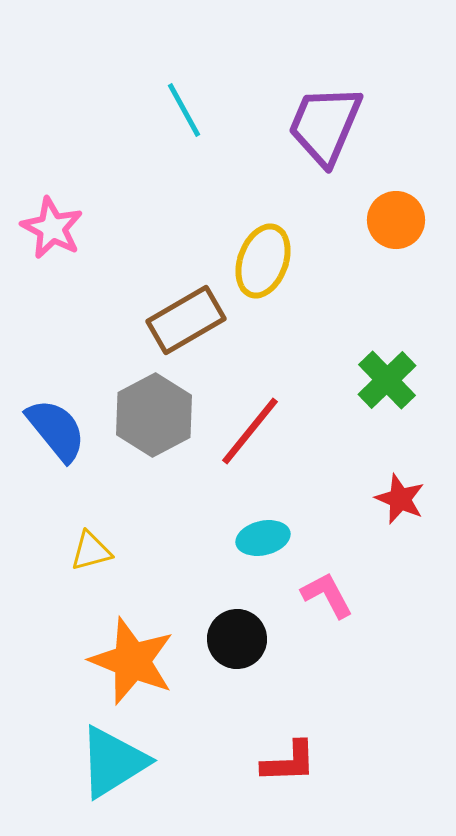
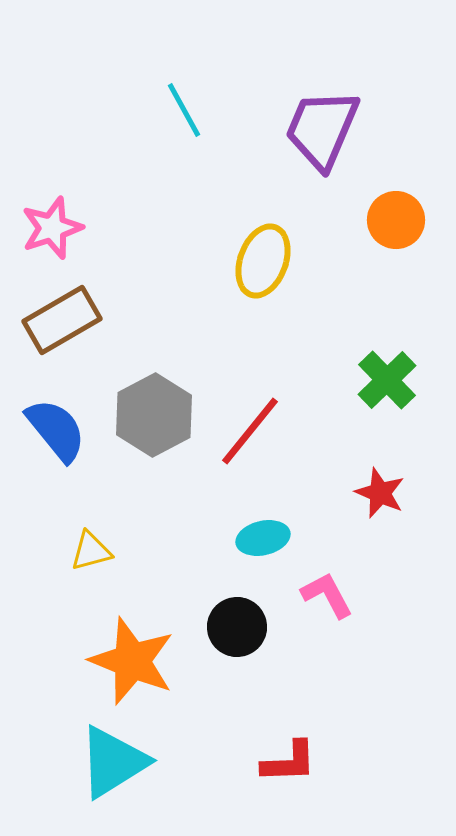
purple trapezoid: moved 3 px left, 4 px down
pink star: rotated 26 degrees clockwise
brown rectangle: moved 124 px left
red star: moved 20 px left, 6 px up
black circle: moved 12 px up
